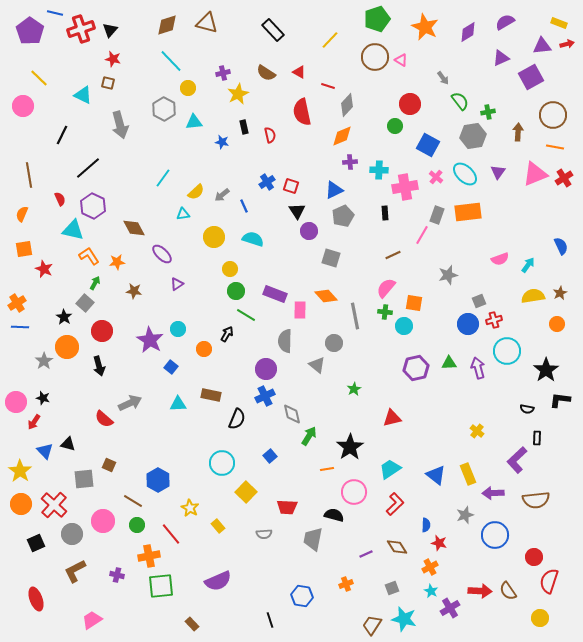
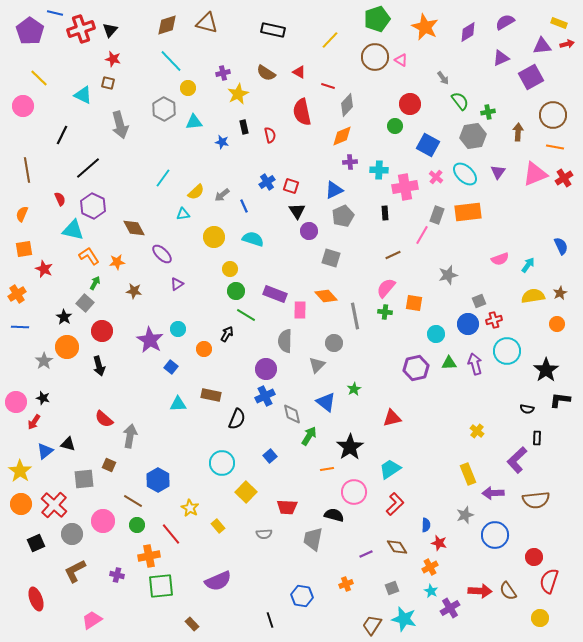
black rectangle at (273, 30): rotated 35 degrees counterclockwise
brown line at (29, 175): moved 2 px left, 5 px up
orange cross at (17, 303): moved 9 px up
cyan circle at (404, 326): moved 32 px right, 8 px down
gray triangle at (317, 365): rotated 36 degrees clockwise
purple arrow at (478, 368): moved 3 px left, 4 px up
gray arrow at (130, 403): moved 33 px down; rotated 55 degrees counterclockwise
blue triangle at (45, 451): rotated 36 degrees clockwise
blue triangle at (436, 475): moved 110 px left, 73 px up
